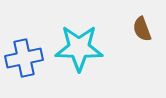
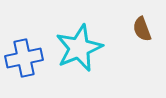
cyan star: rotated 24 degrees counterclockwise
